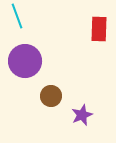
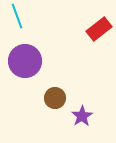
red rectangle: rotated 50 degrees clockwise
brown circle: moved 4 px right, 2 px down
purple star: moved 1 px down; rotated 10 degrees counterclockwise
